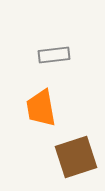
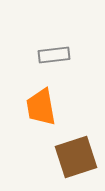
orange trapezoid: moved 1 px up
